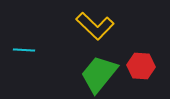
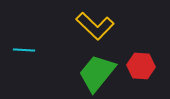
green trapezoid: moved 2 px left, 1 px up
